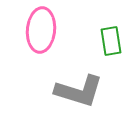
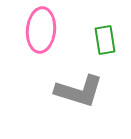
green rectangle: moved 6 px left, 1 px up
